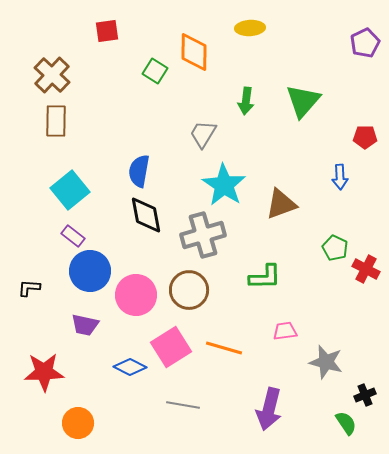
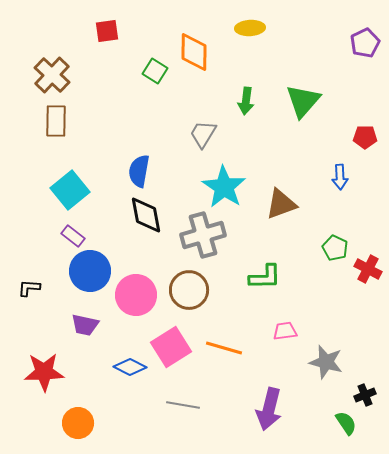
cyan star: moved 2 px down
red cross: moved 2 px right
